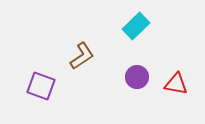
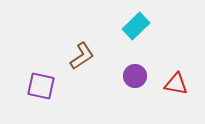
purple circle: moved 2 px left, 1 px up
purple square: rotated 8 degrees counterclockwise
